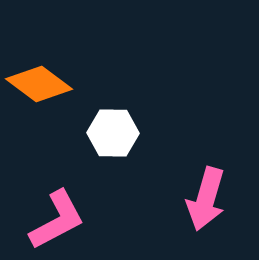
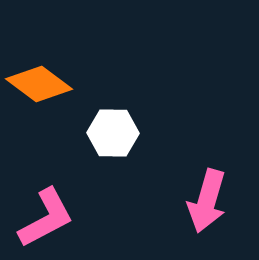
pink arrow: moved 1 px right, 2 px down
pink L-shape: moved 11 px left, 2 px up
